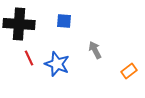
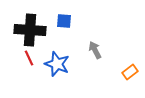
black cross: moved 11 px right, 6 px down
orange rectangle: moved 1 px right, 1 px down
